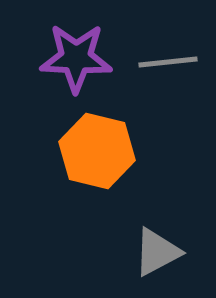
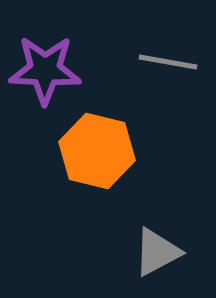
purple star: moved 31 px left, 12 px down
gray line: rotated 16 degrees clockwise
